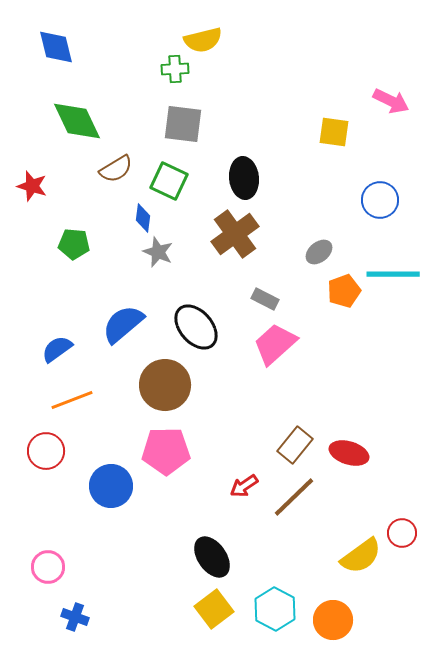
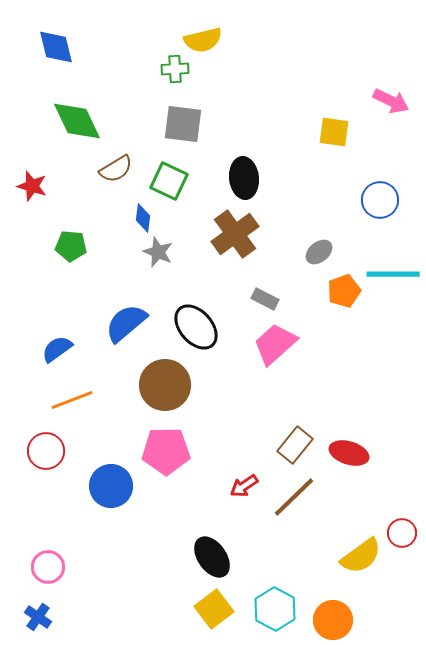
green pentagon at (74, 244): moved 3 px left, 2 px down
blue semicircle at (123, 324): moved 3 px right, 1 px up
blue cross at (75, 617): moved 37 px left; rotated 16 degrees clockwise
